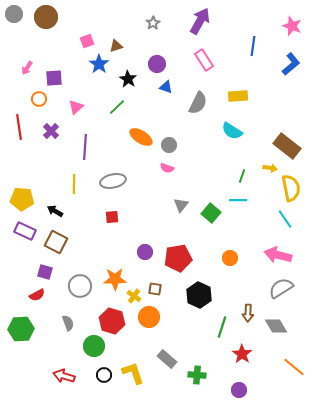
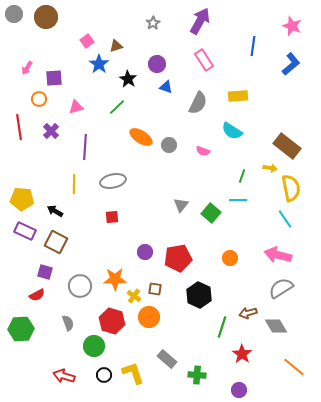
pink square at (87, 41): rotated 16 degrees counterclockwise
pink triangle at (76, 107): rotated 28 degrees clockwise
pink semicircle at (167, 168): moved 36 px right, 17 px up
brown arrow at (248, 313): rotated 72 degrees clockwise
